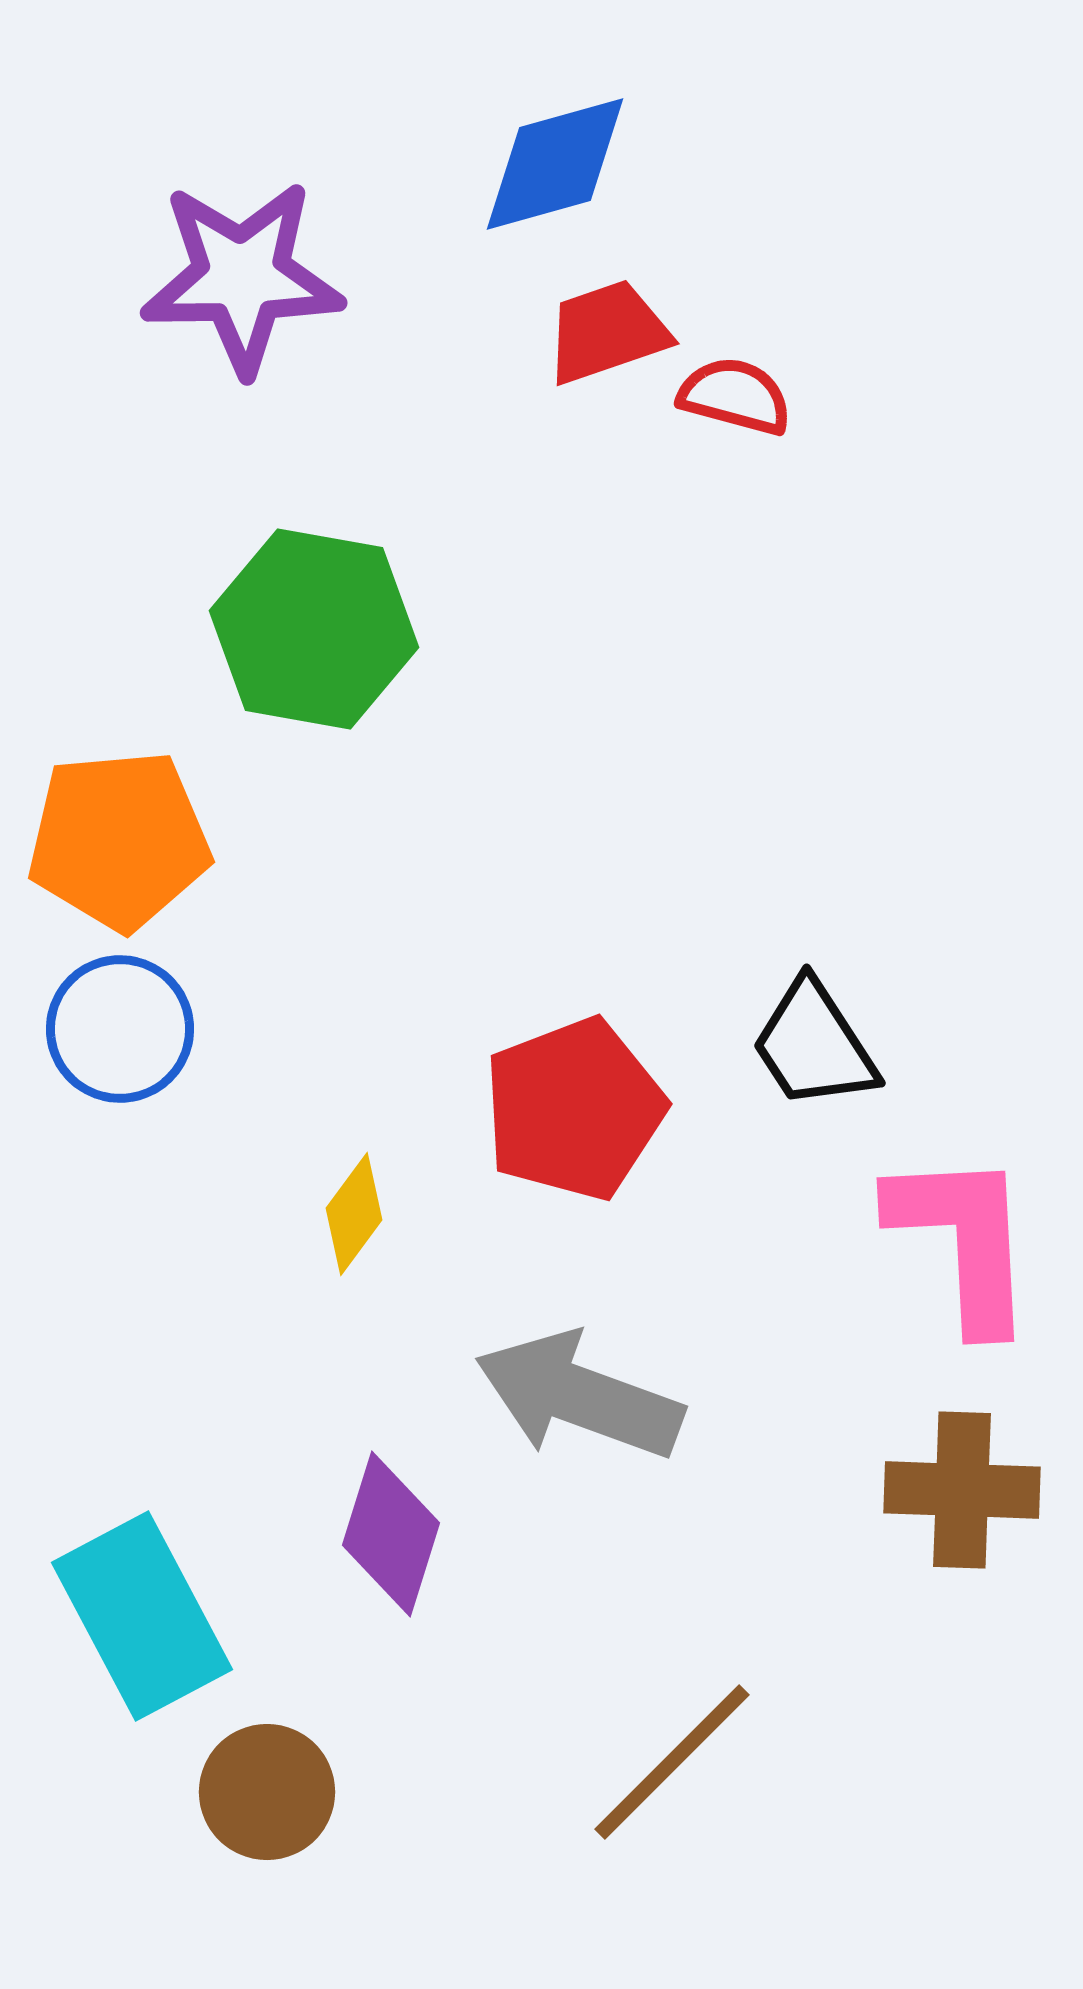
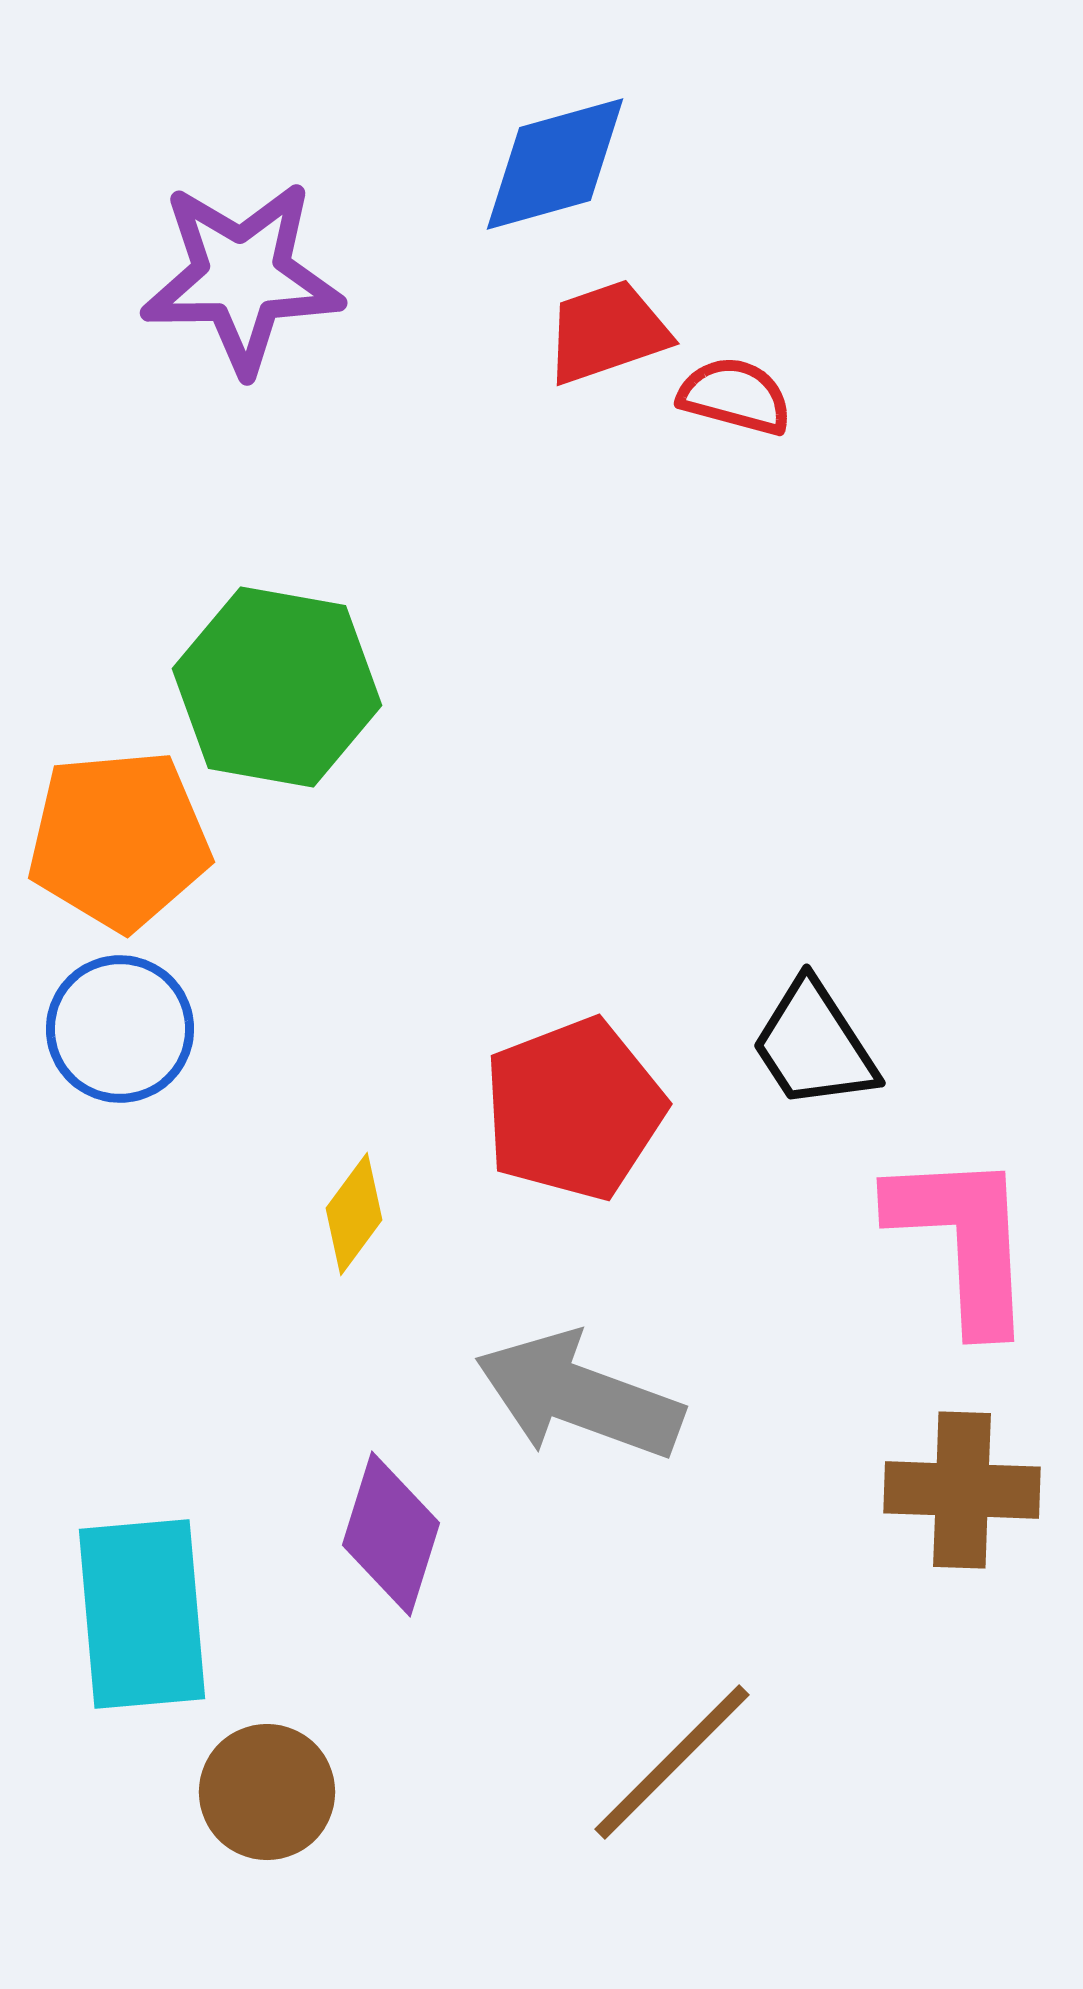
green hexagon: moved 37 px left, 58 px down
cyan rectangle: moved 2 px up; rotated 23 degrees clockwise
